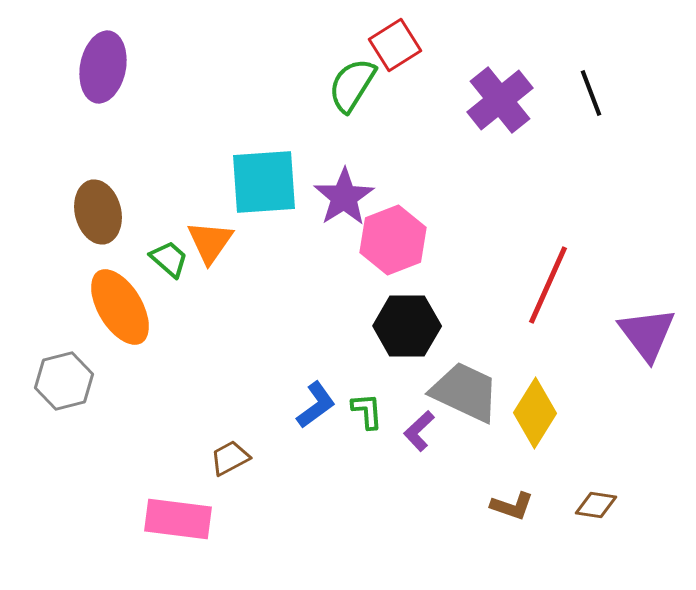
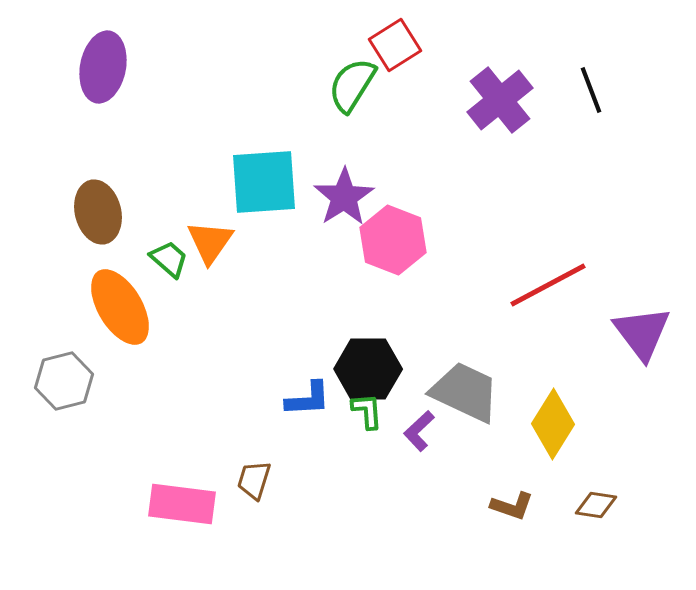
black line: moved 3 px up
pink hexagon: rotated 18 degrees counterclockwise
red line: rotated 38 degrees clockwise
black hexagon: moved 39 px left, 43 px down
purple triangle: moved 5 px left, 1 px up
blue L-shape: moved 8 px left, 6 px up; rotated 33 degrees clockwise
yellow diamond: moved 18 px right, 11 px down
brown trapezoid: moved 24 px right, 22 px down; rotated 45 degrees counterclockwise
pink rectangle: moved 4 px right, 15 px up
